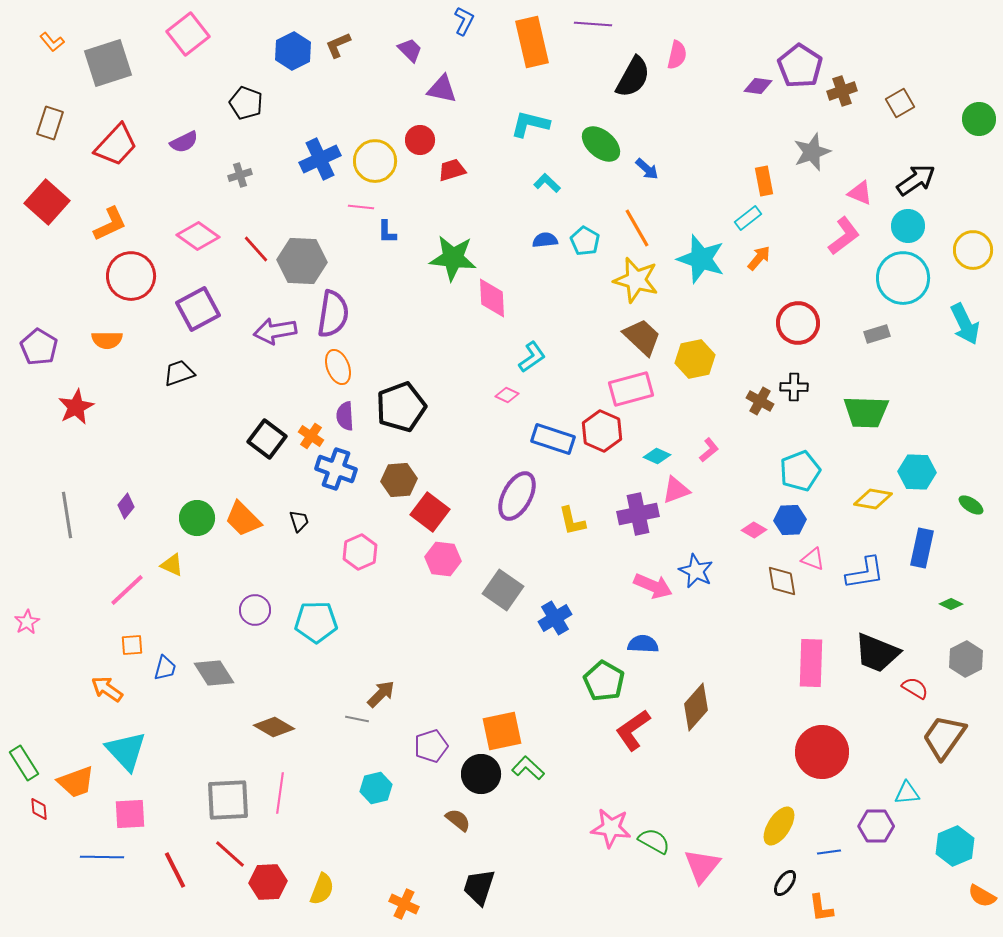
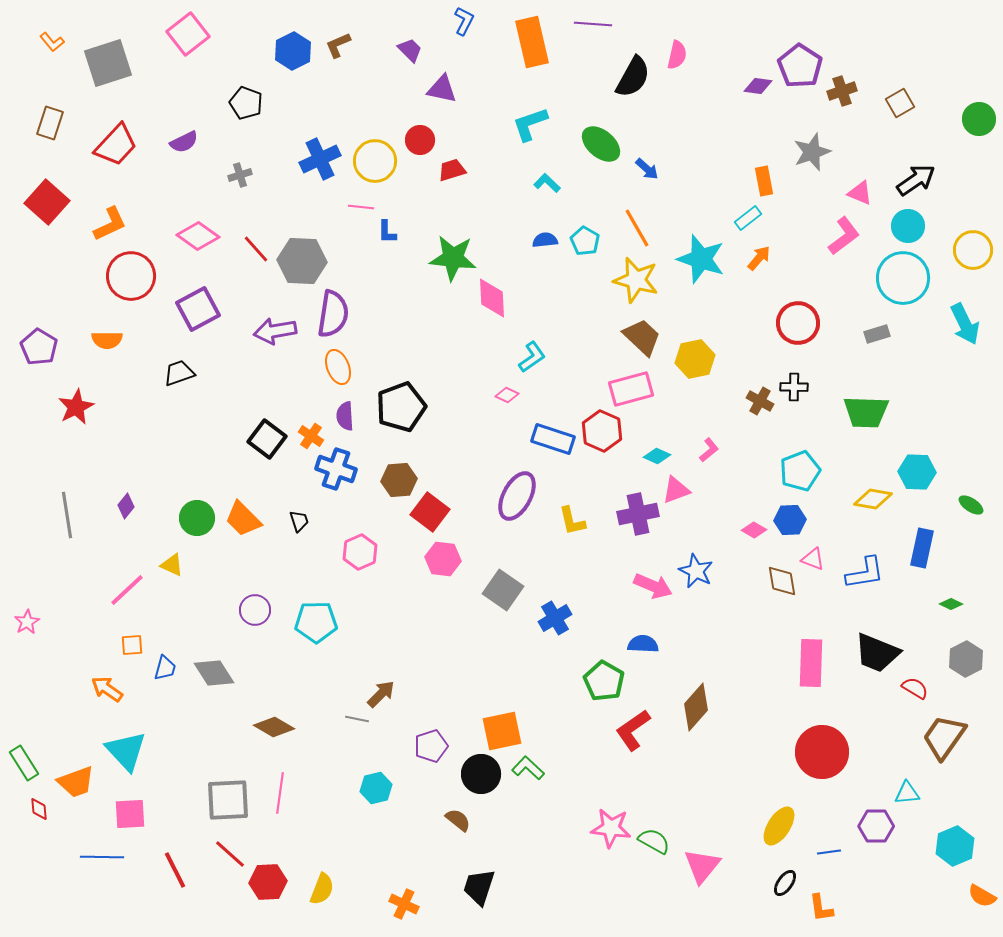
cyan L-shape at (530, 124): rotated 33 degrees counterclockwise
